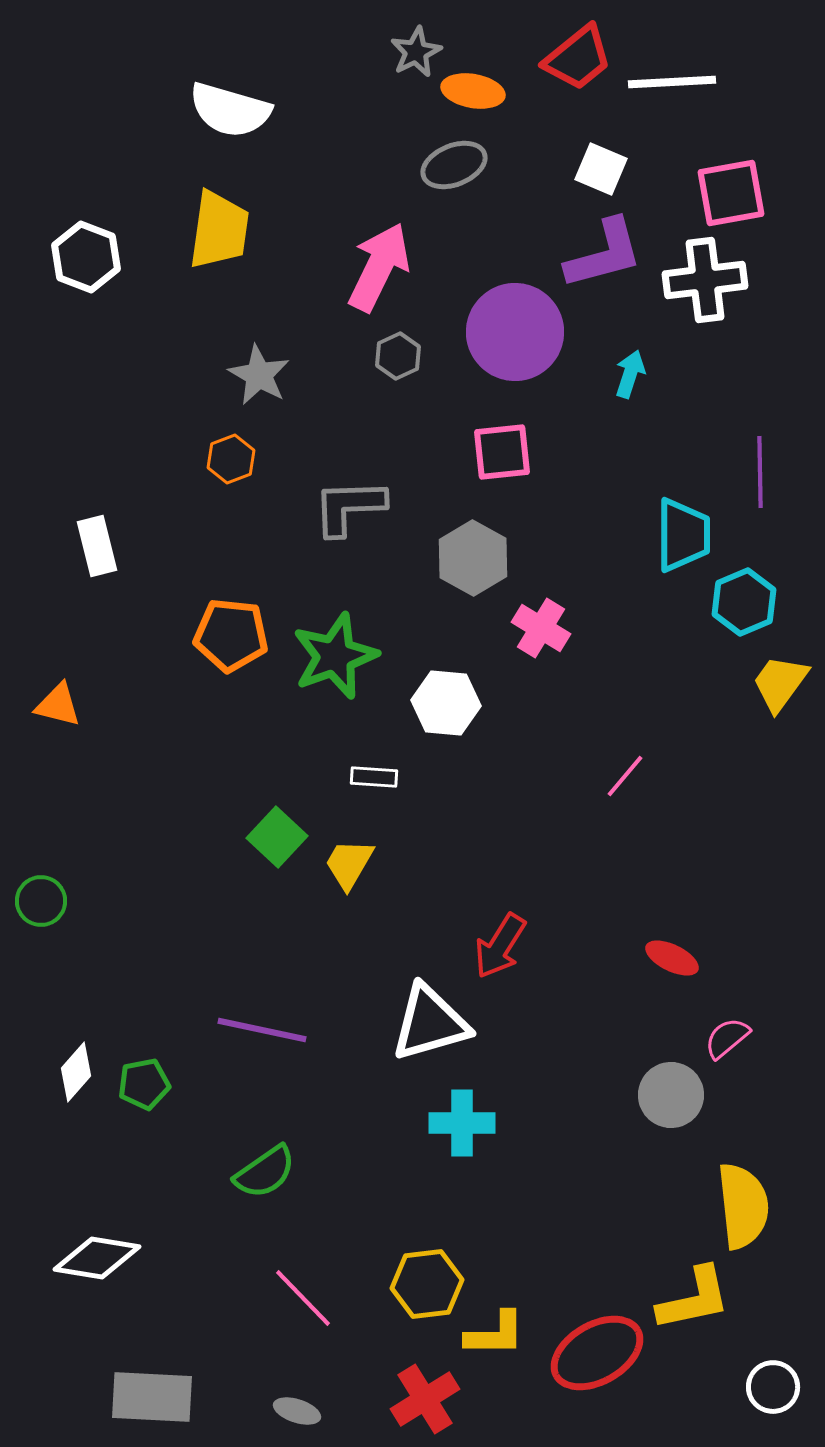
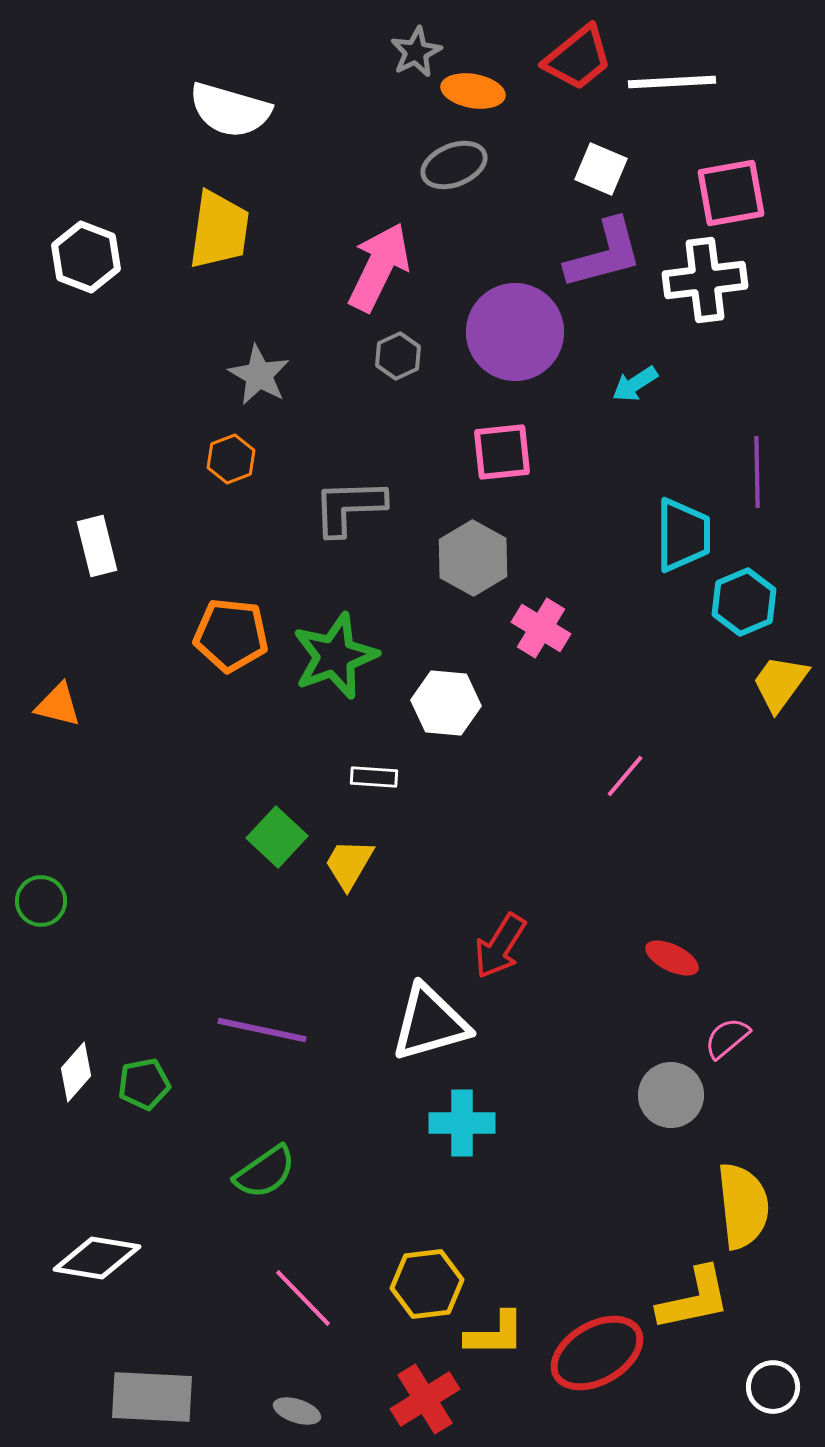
cyan arrow at (630, 374): moved 5 px right, 10 px down; rotated 141 degrees counterclockwise
purple line at (760, 472): moved 3 px left
